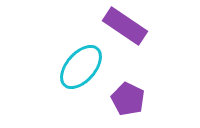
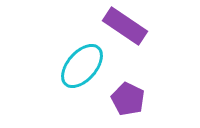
cyan ellipse: moved 1 px right, 1 px up
